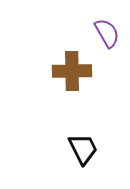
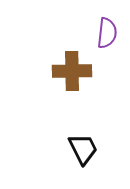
purple semicircle: rotated 36 degrees clockwise
